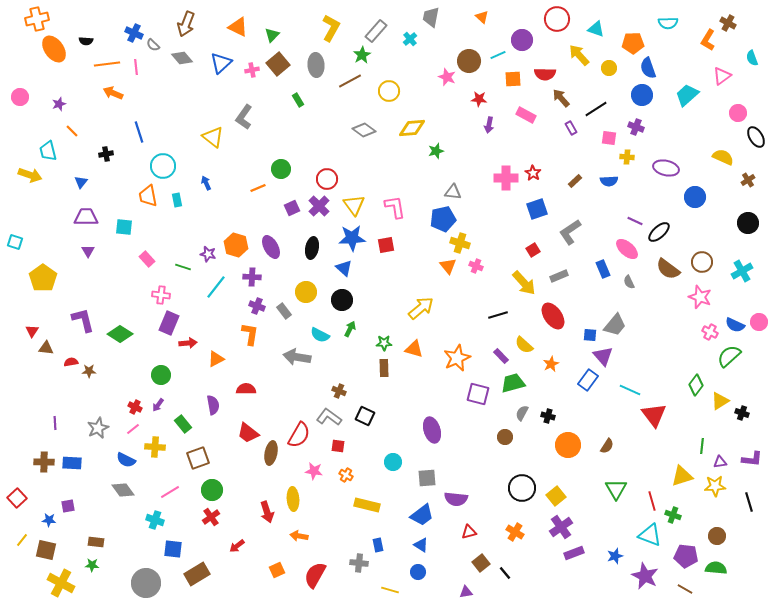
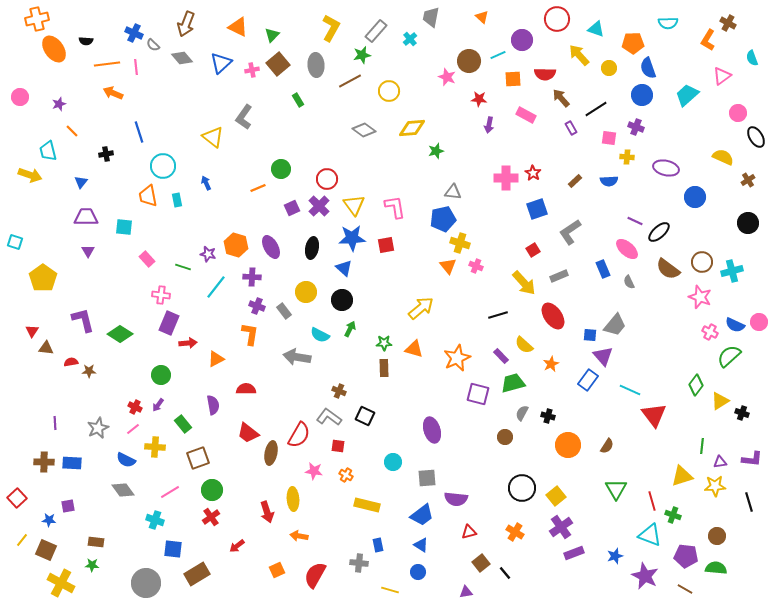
green star at (362, 55): rotated 18 degrees clockwise
cyan cross at (742, 271): moved 10 px left; rotated 15 degrees clockwise
brown square at (46, 550): rotated 10 degrees clockwise
